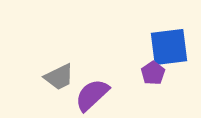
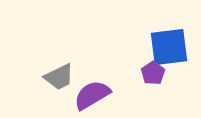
purple semicircle: rotated 12 degrees clockwise
